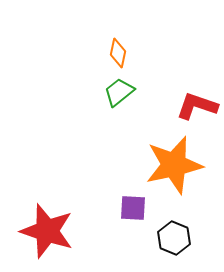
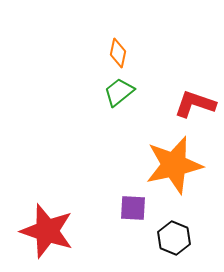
red L-shape: moved 2 px left, 2 px up
